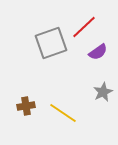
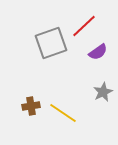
red line: moved 1 px up
brown cross: moved 5 px right
